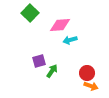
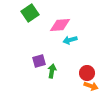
green square: rotated 12 degrees clockwise
green arrow: rotated 24 degrees counterclockwise
